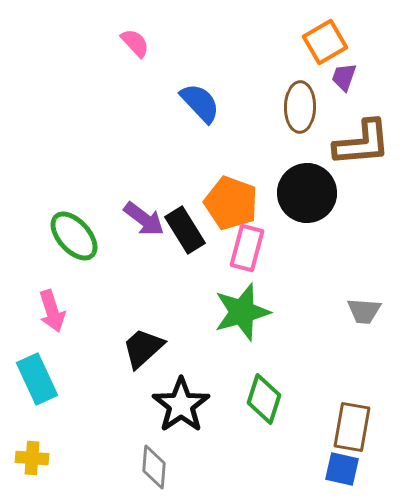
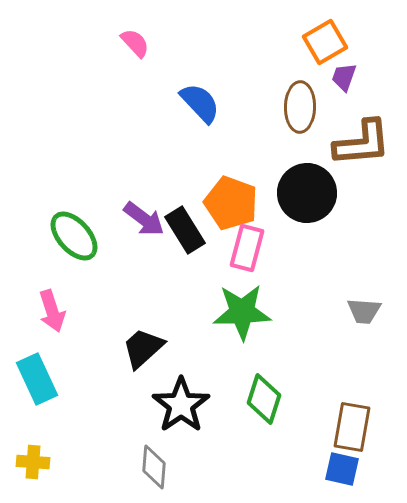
green star: rotated 14 degrees clockwise
yellow cross: moved 1 px right, 4 px down
